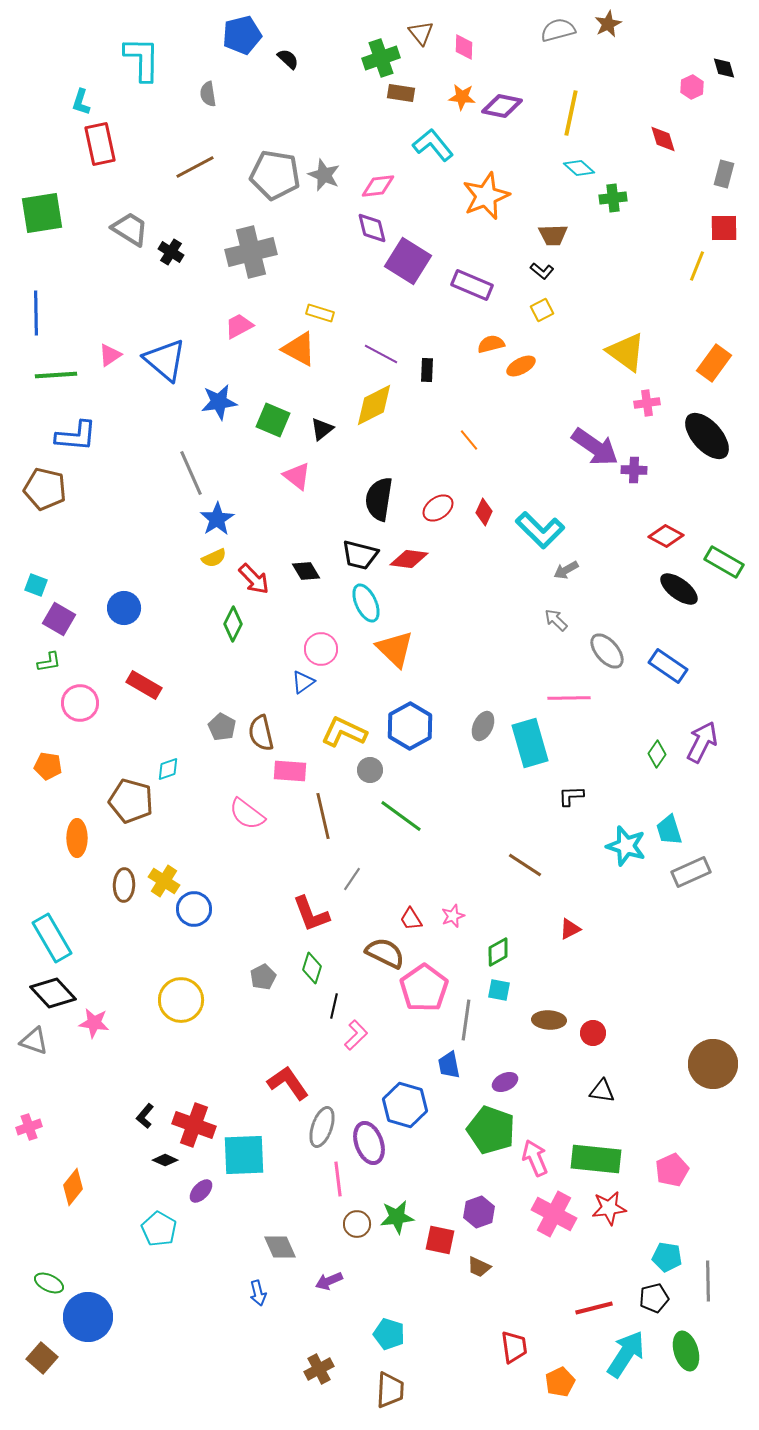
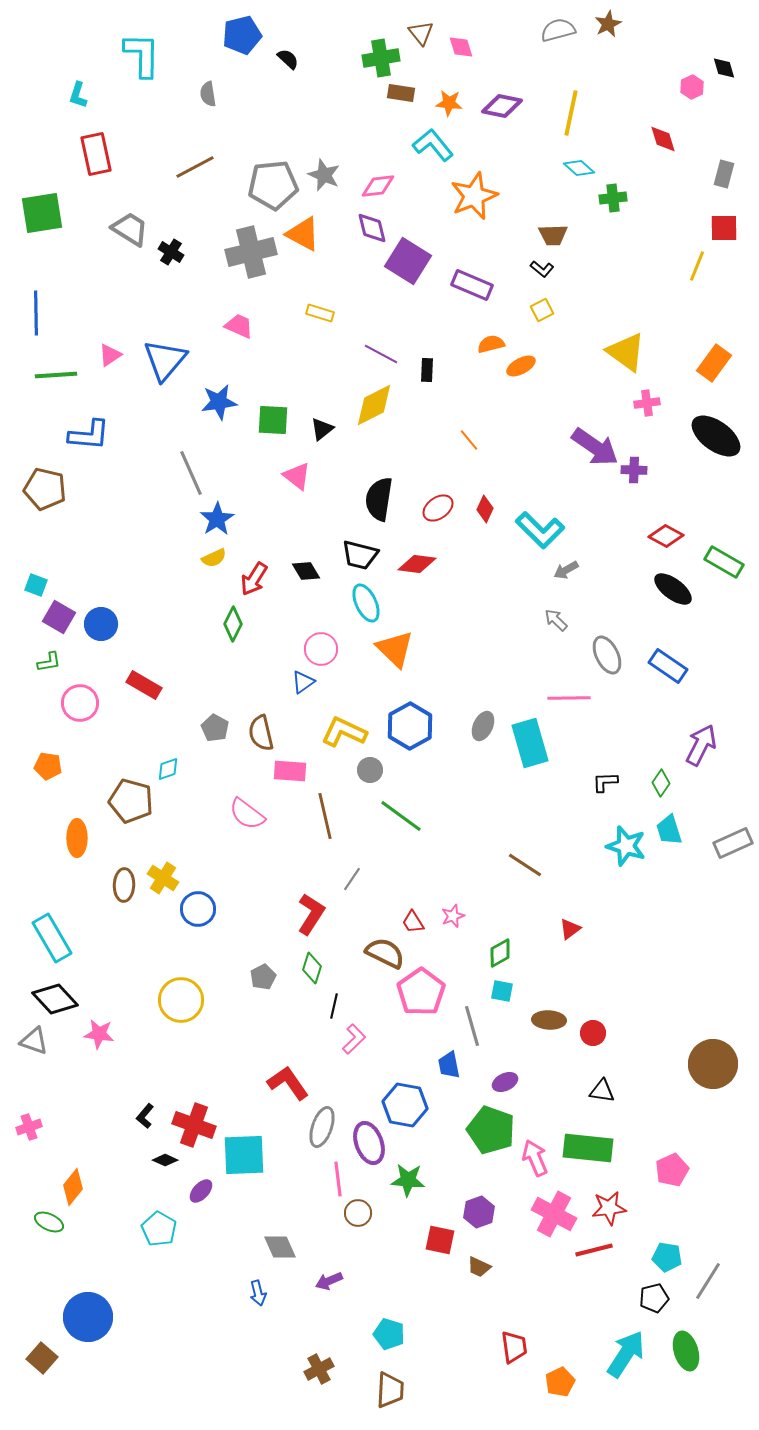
pink diamond at (464, 47): moved 3 px left; rotated 20 degrees counterclockwise
green cross at (381, 58): rotated 9 degrees clockwise
cyan L-shape at (142, 59): moved 4 px up
orange star at (462, 97): moved 13 px left, 6 px down
cyan L-shape at (81, 102): moved 3 px left, 7 px up
red rectangle at (100, 144): moved 4 px left, 10 px down
gray pentagon at (275, 175): moved 2 px left, 10 px down; rotated 15 degrees counterclockwise
orange star at (486, 196): moved 12 px left
black L-shape at (542, 271): moved 2 px up
pink trapezoid at (239, 326): rotated 52 degrees clockwise
orange triangle at (299, 349): moved 4 px right, 115 px up
blue triangle at (165, 360): rotated 30 degrees clockwise
green square at (273, 420): rotated 20 degrees counterclockwise
blue L-shape at (76, 436): moved 13 px right, 1 px up
black ellipse at (707, 436): moved 9 px right; rotated 12 degrees counterclockwise
red diamond at (484, 512): moved 1 px right, 3 px up
red diamond at (409, 559): moved 8 px right, 5 px down
red arrow at (254, 579): rotated 76 degrees clockwise
black ellipse at (679, 589): moved 6 px left
blue circle at (124, 608): moved 23 px left, 16 px down
purple square at (59, 619): moved 2 px up
gray ellipse at (607, 651): moved 4 px down; rotated 15 degrees clockwise
gray pentagon at (222, 727): moved 7 px left, 1 px down
purple arrow at (702, 742): moved 1 px left, 3 px down
green diamond at (657, 754): moved 4 px right, 29 px down
black L-shape at (571, 796): moved 34 px right, 14 px up
brown line at (323, 816): moved 2 px right
gray rectangle at (691, 872): moved 42 px right, 29 px up
yellow cross at (164, 881): moved 1 px left, 3 px up
blue circle at (194, 909): moved 4 px right
red L-shape at (311, 914): rotated 126 degrees counterclockwise
red trapezoid at (411, 919): moved 2 px right, 3 px down
red triangle at (570, 929): rotated 10 degrees counterclockwise
green diamond at (498, 952): moved 2 px right, 1 px down
pink pentagon at (424, 988): moved 3 px left, 4 px down
cyan square at (499, 990): moved 3 px right, 1 px down
black diamond at (53, 993): moved 2 px right, 6 px down
gray line at (466, 1020): moved 6 px right, 6 px down; rotated 24 degrees counterclockwise
pink star at (94, 1023): moved 5 px right, 11 px down
pink L-shape at (356, 1035): moved 2 px left, 4 px down
blue hexagon at (405, 1105): rotated 6 degrees counterclockwise
green rectangle at (596, 1159): moved 8 px left, 11 px up
green star at (397, 1217): moved 11 px right, 37 px up; rotated 12 degrees clockwise
brown circle at (357, 1224): moved 1 px right, 11 px up
gray line at (708, 1281): rotated 33 degrees clockwise
green ellipse at (49, 1283): moved 61 px up
red line at (594, 1308): moved 58 px up
